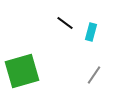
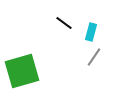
black line: moved 1 px left
gray line: moved 18 px up
